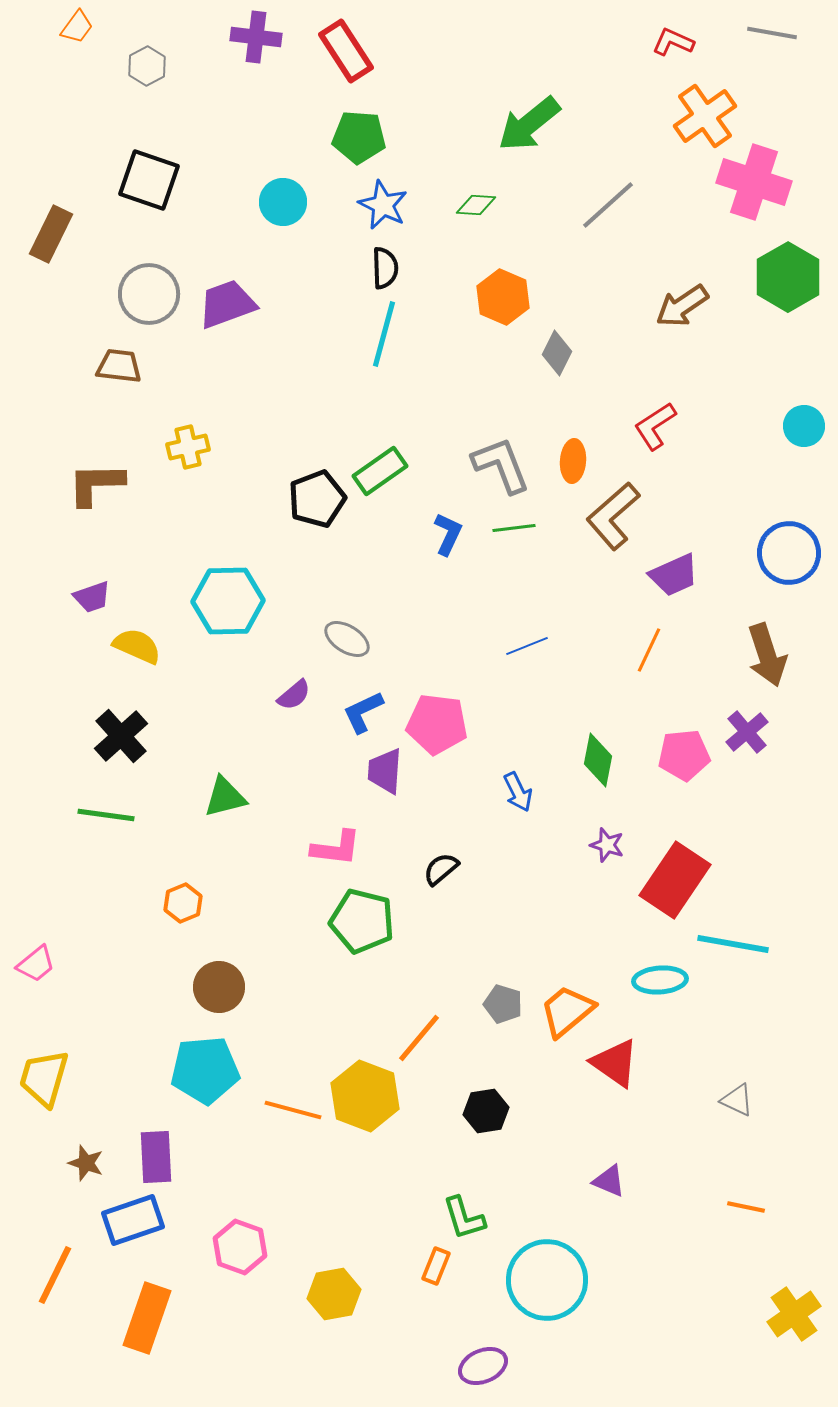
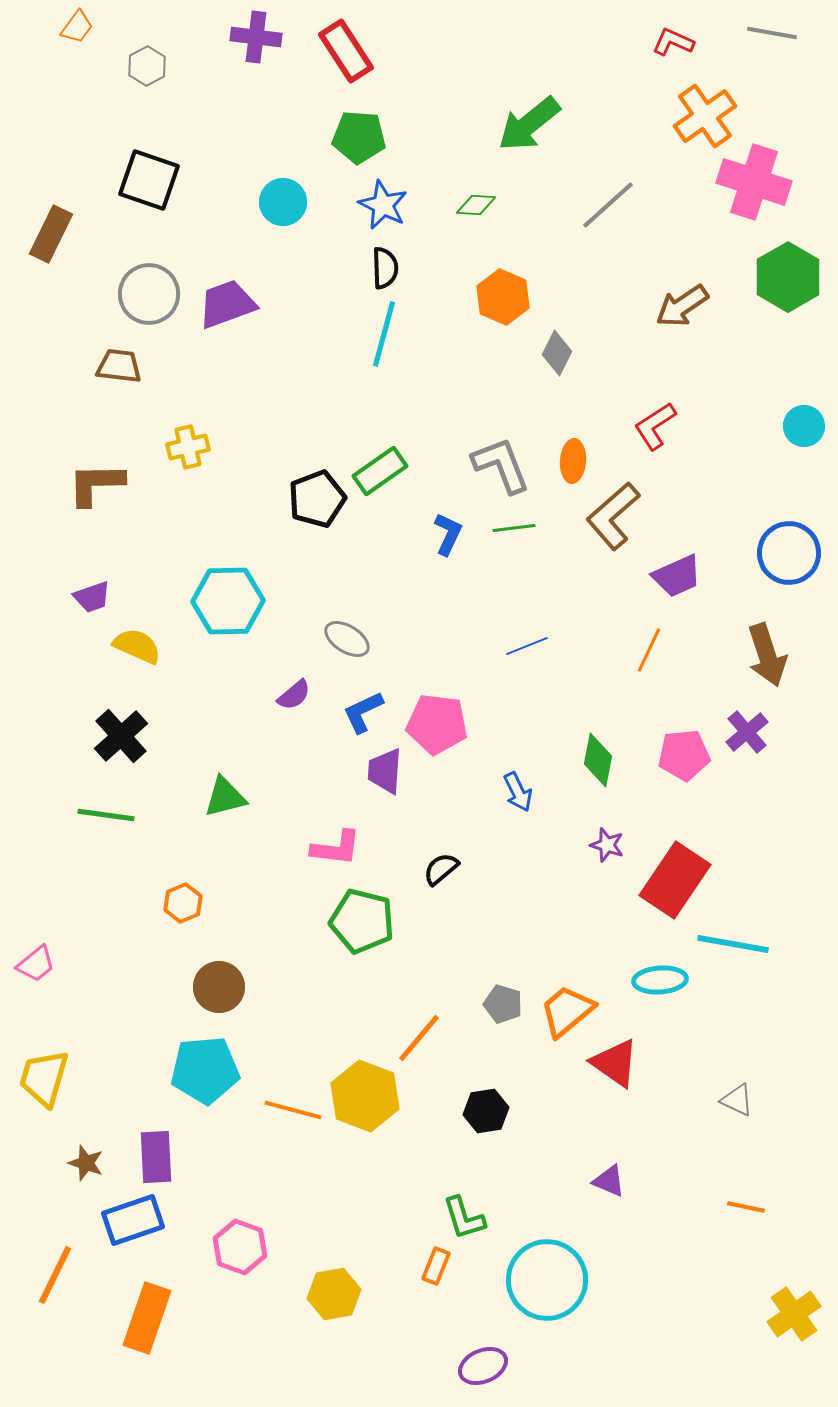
purple trapezoid at (674, 575): moved 3 px right, 1 px down
